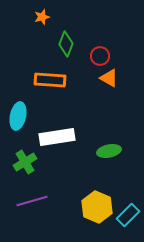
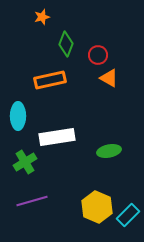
red circle: moved 2 px left, 1 px up
orange rectangle: rotated 16 degrees counterclockwise
cyan ellipse: rotated 12 degrees counterclockwise
